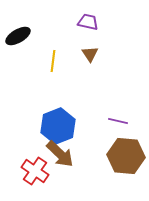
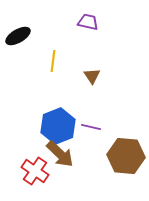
brown triangle: moved 2 px right, 22 px down
purple line: moved 27 px left, 6 px down
